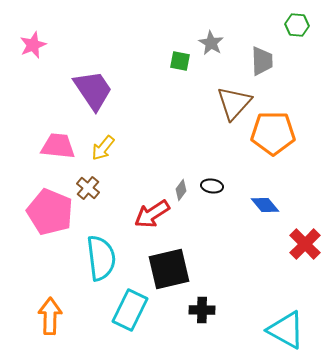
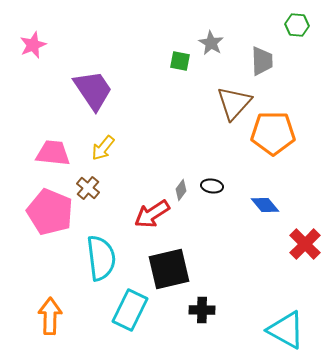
pink trapezoid: moved 5 px left, 7 px down
